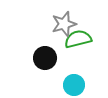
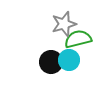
black circle: moved 6 px right, 4 px down
cyan circle: moved 5 px left, 25 px up
